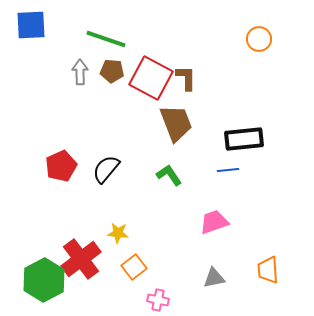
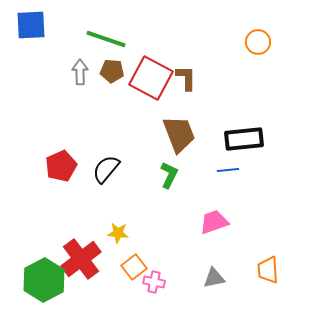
orange circle: moved 1 px left, 3 px down
brown trapezoid: moved 3 px right, 11 px down
green L-shape: rotated 60 degrees clockwise
pink cross: moved 4 px left, 18 px up
